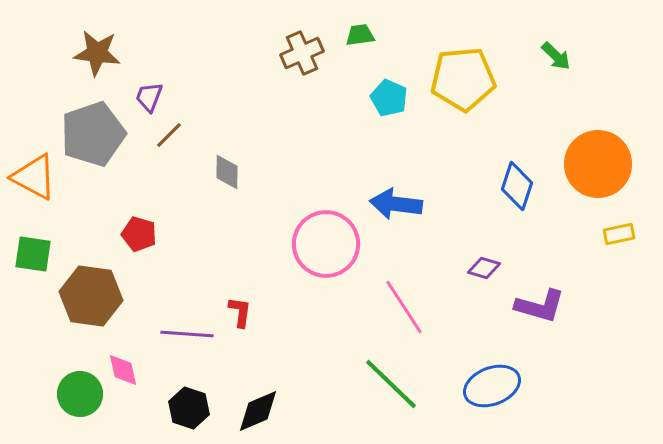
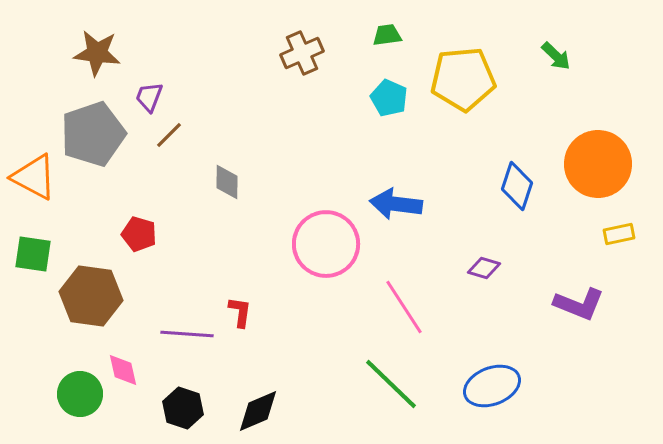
green trapezoid: moved 27 px right
gray diamond: moved 10 px down
purple L-shape: moved 39 px right, 2 px up; rotated 6 degrees clockwise
black hexagon: moved 6 px left
